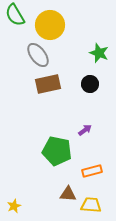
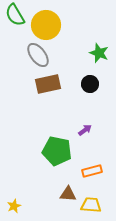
yellow circle: moved 4 px left
